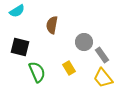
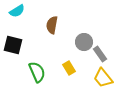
black square: moved 7 px left, 2 px up
gray rectangle: moved 2 px left, 1 px up
